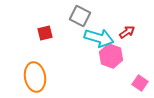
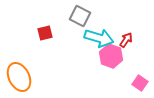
red arrow: moved 1 px left, 8 px down; rotated 21 degrees counterclockwise
orange ellipse: moved 16 px left; rotated 16 degrees counterclockwise
